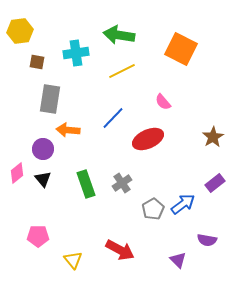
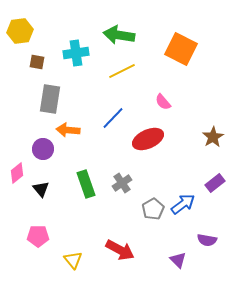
black triangle: moved 2 px left, 10 px down
